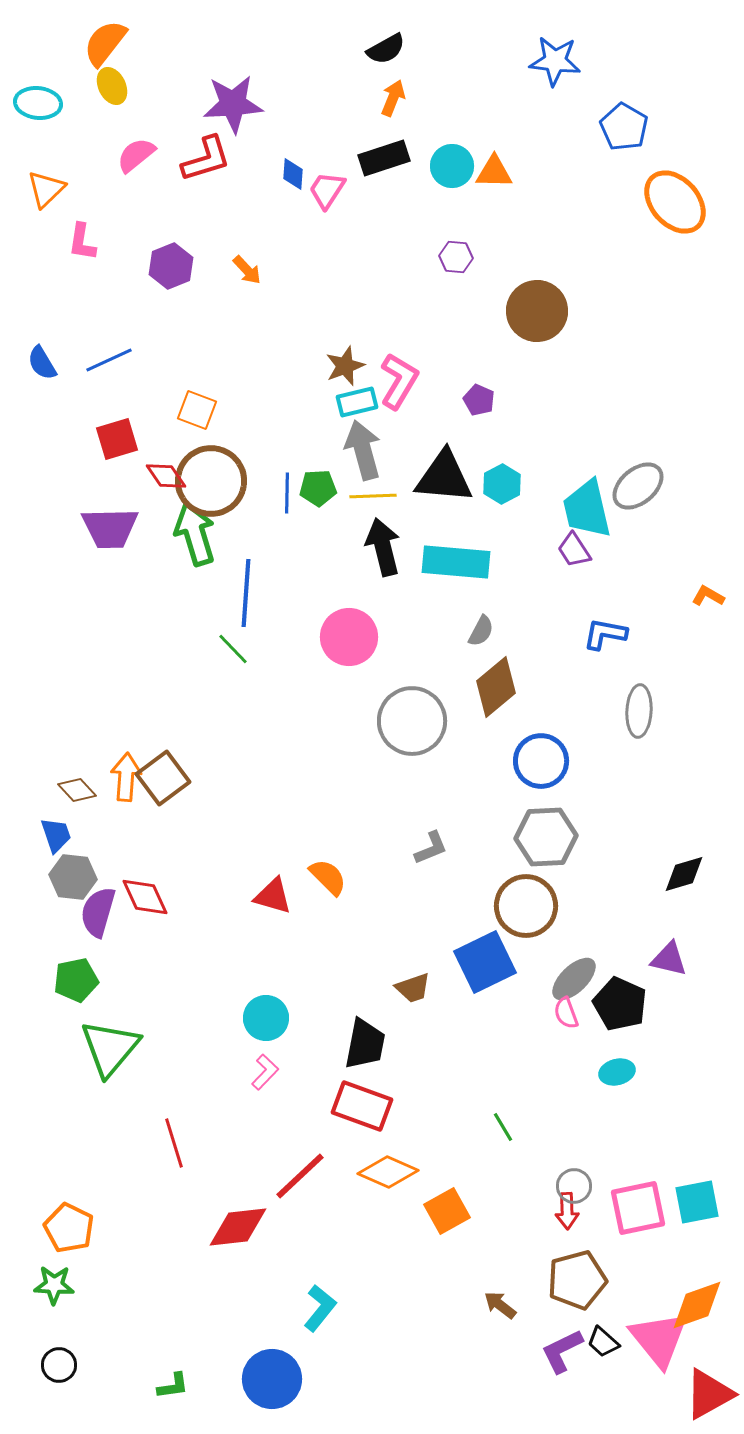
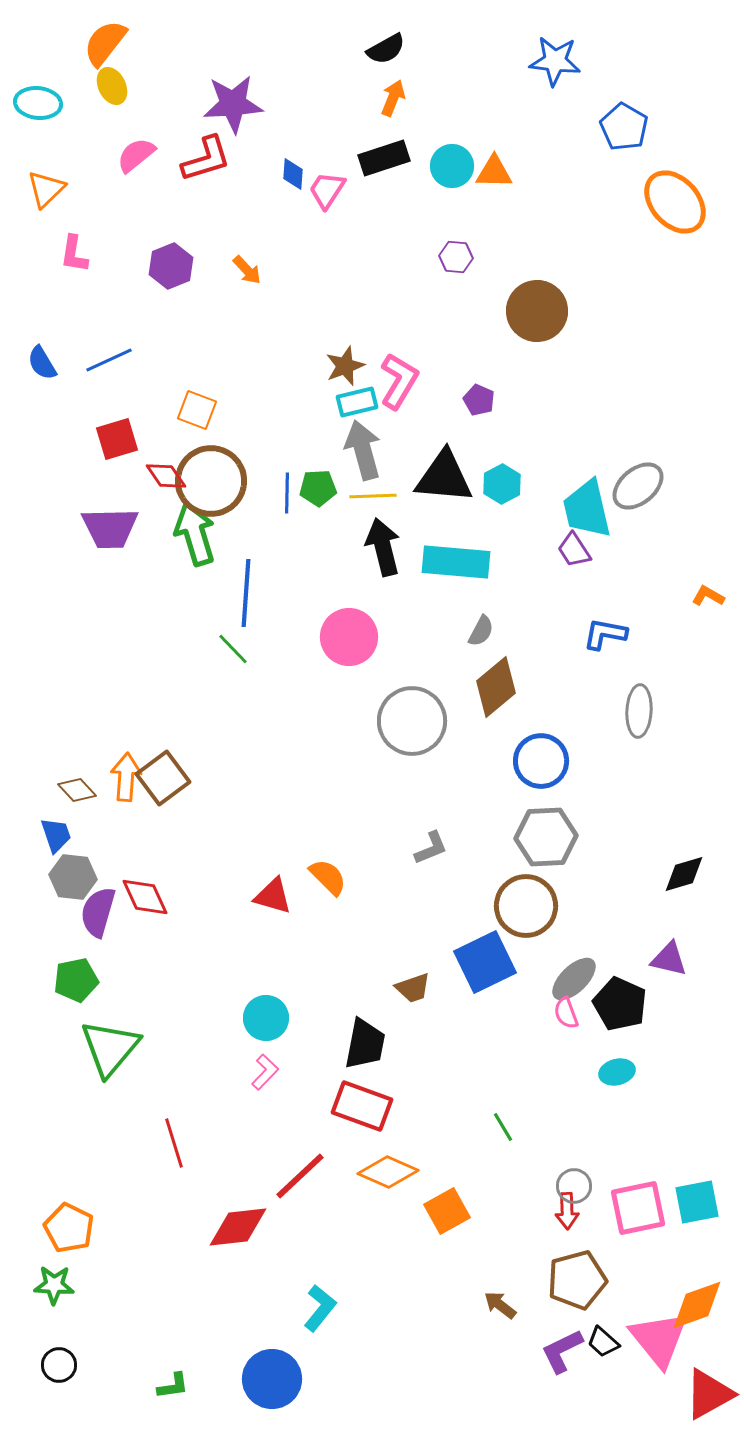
pink L-shape at (82, 242): moved 8 px left, 12 px down
